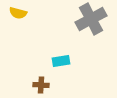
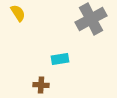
yellow semicircle: rotated 138 degrees counterclockwise
cyan rectangle: moved 1 px left, 2 px up
